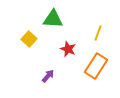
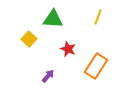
yellow line: moved 16 px up
